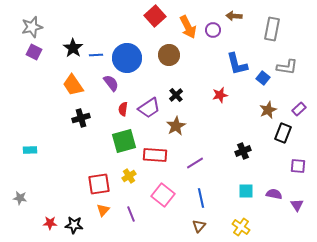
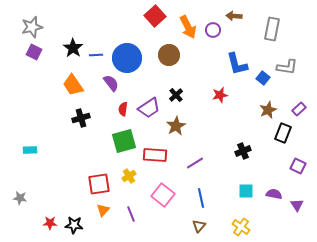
purple square at (298, 166): rotated 21 degrees clockwise
